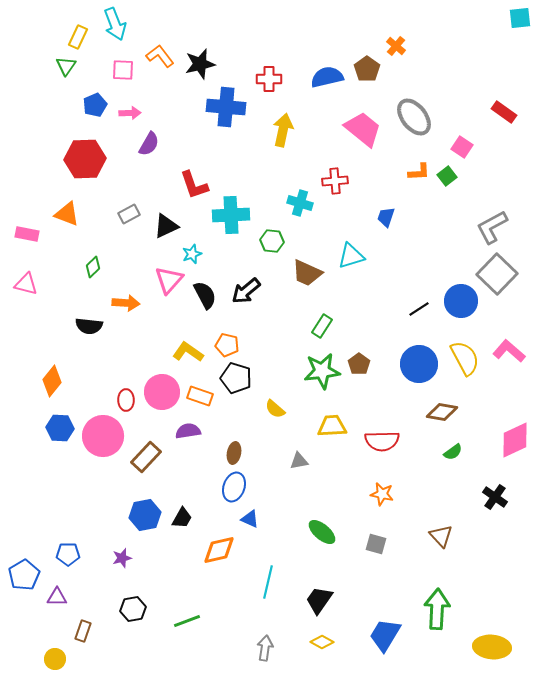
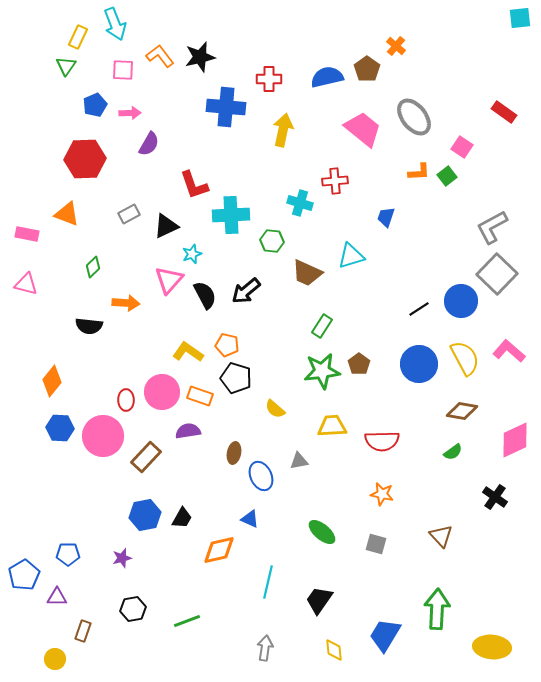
black star at (200, 64): moved 7 px up
brown diamond at (442, 412): moved 20 px right, 1 px up
blue ellipse at (234, 487): moved 27 px right, 11 px up; rotated 44 degrees counterclockwise
yellow diamond at (322, 642): moved 12 px right, 8 px down; rotated 55 degrees clockwise
